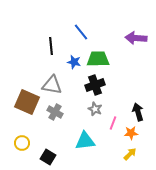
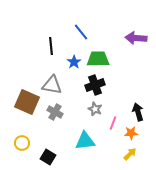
blue star: rotated 24 degrees clockwise
